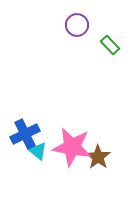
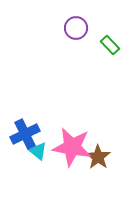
purple circle: moved 1 px left, 3 px down
